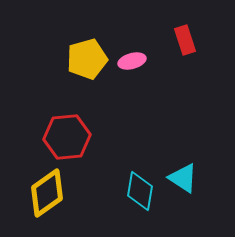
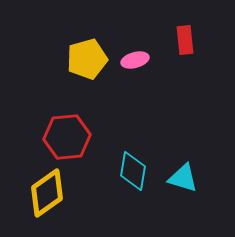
red rectangle: rotated 12 degrees clockwise
pink ellipse: moved 3 px right, 1 px up
cyan triangle: rotated 16 degrees counterclockwise
cyan diamond: moved 7 px left, 20 px up
